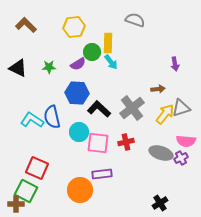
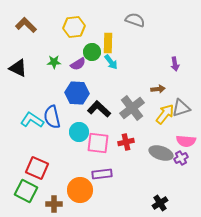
green star: moved 5 px right, 5 px up
brown cross: moved 38 px right
